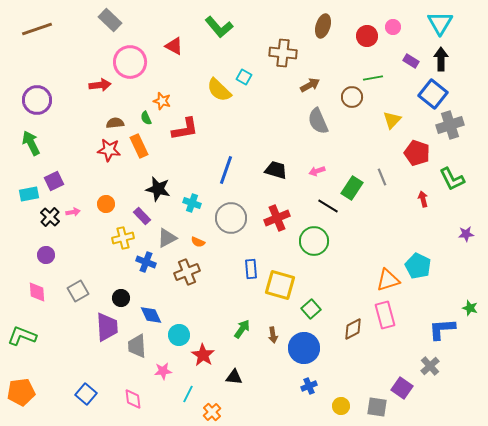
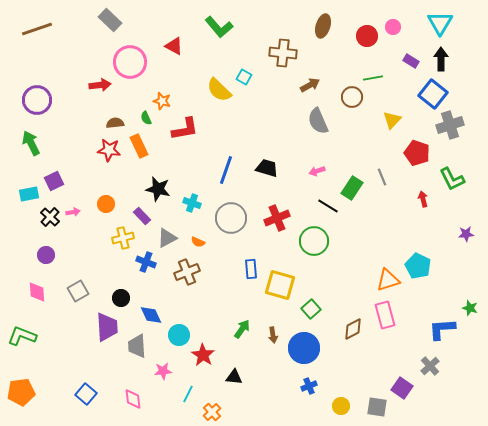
black trapezoid at (276, 170): moved 9 px left, 2 px up
